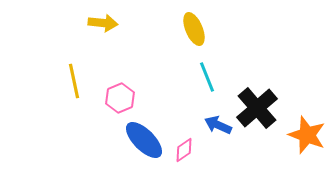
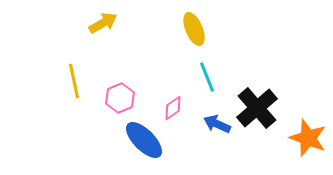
yellow arrow: rotated 36 degrees counterclockwise
blue arrow: moved 1 px left, 1 px up
orange star: moved 1 px right, 3 px down
pink diamond: moved 11 px left, 42 px up
